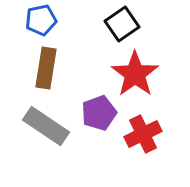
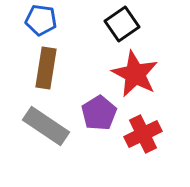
blue pentagon: rotated 20 degrees clockwise
red star: rotated 9 degrees counterclockwise
purple pentagon: rotated 12 degrees counterclockwise
